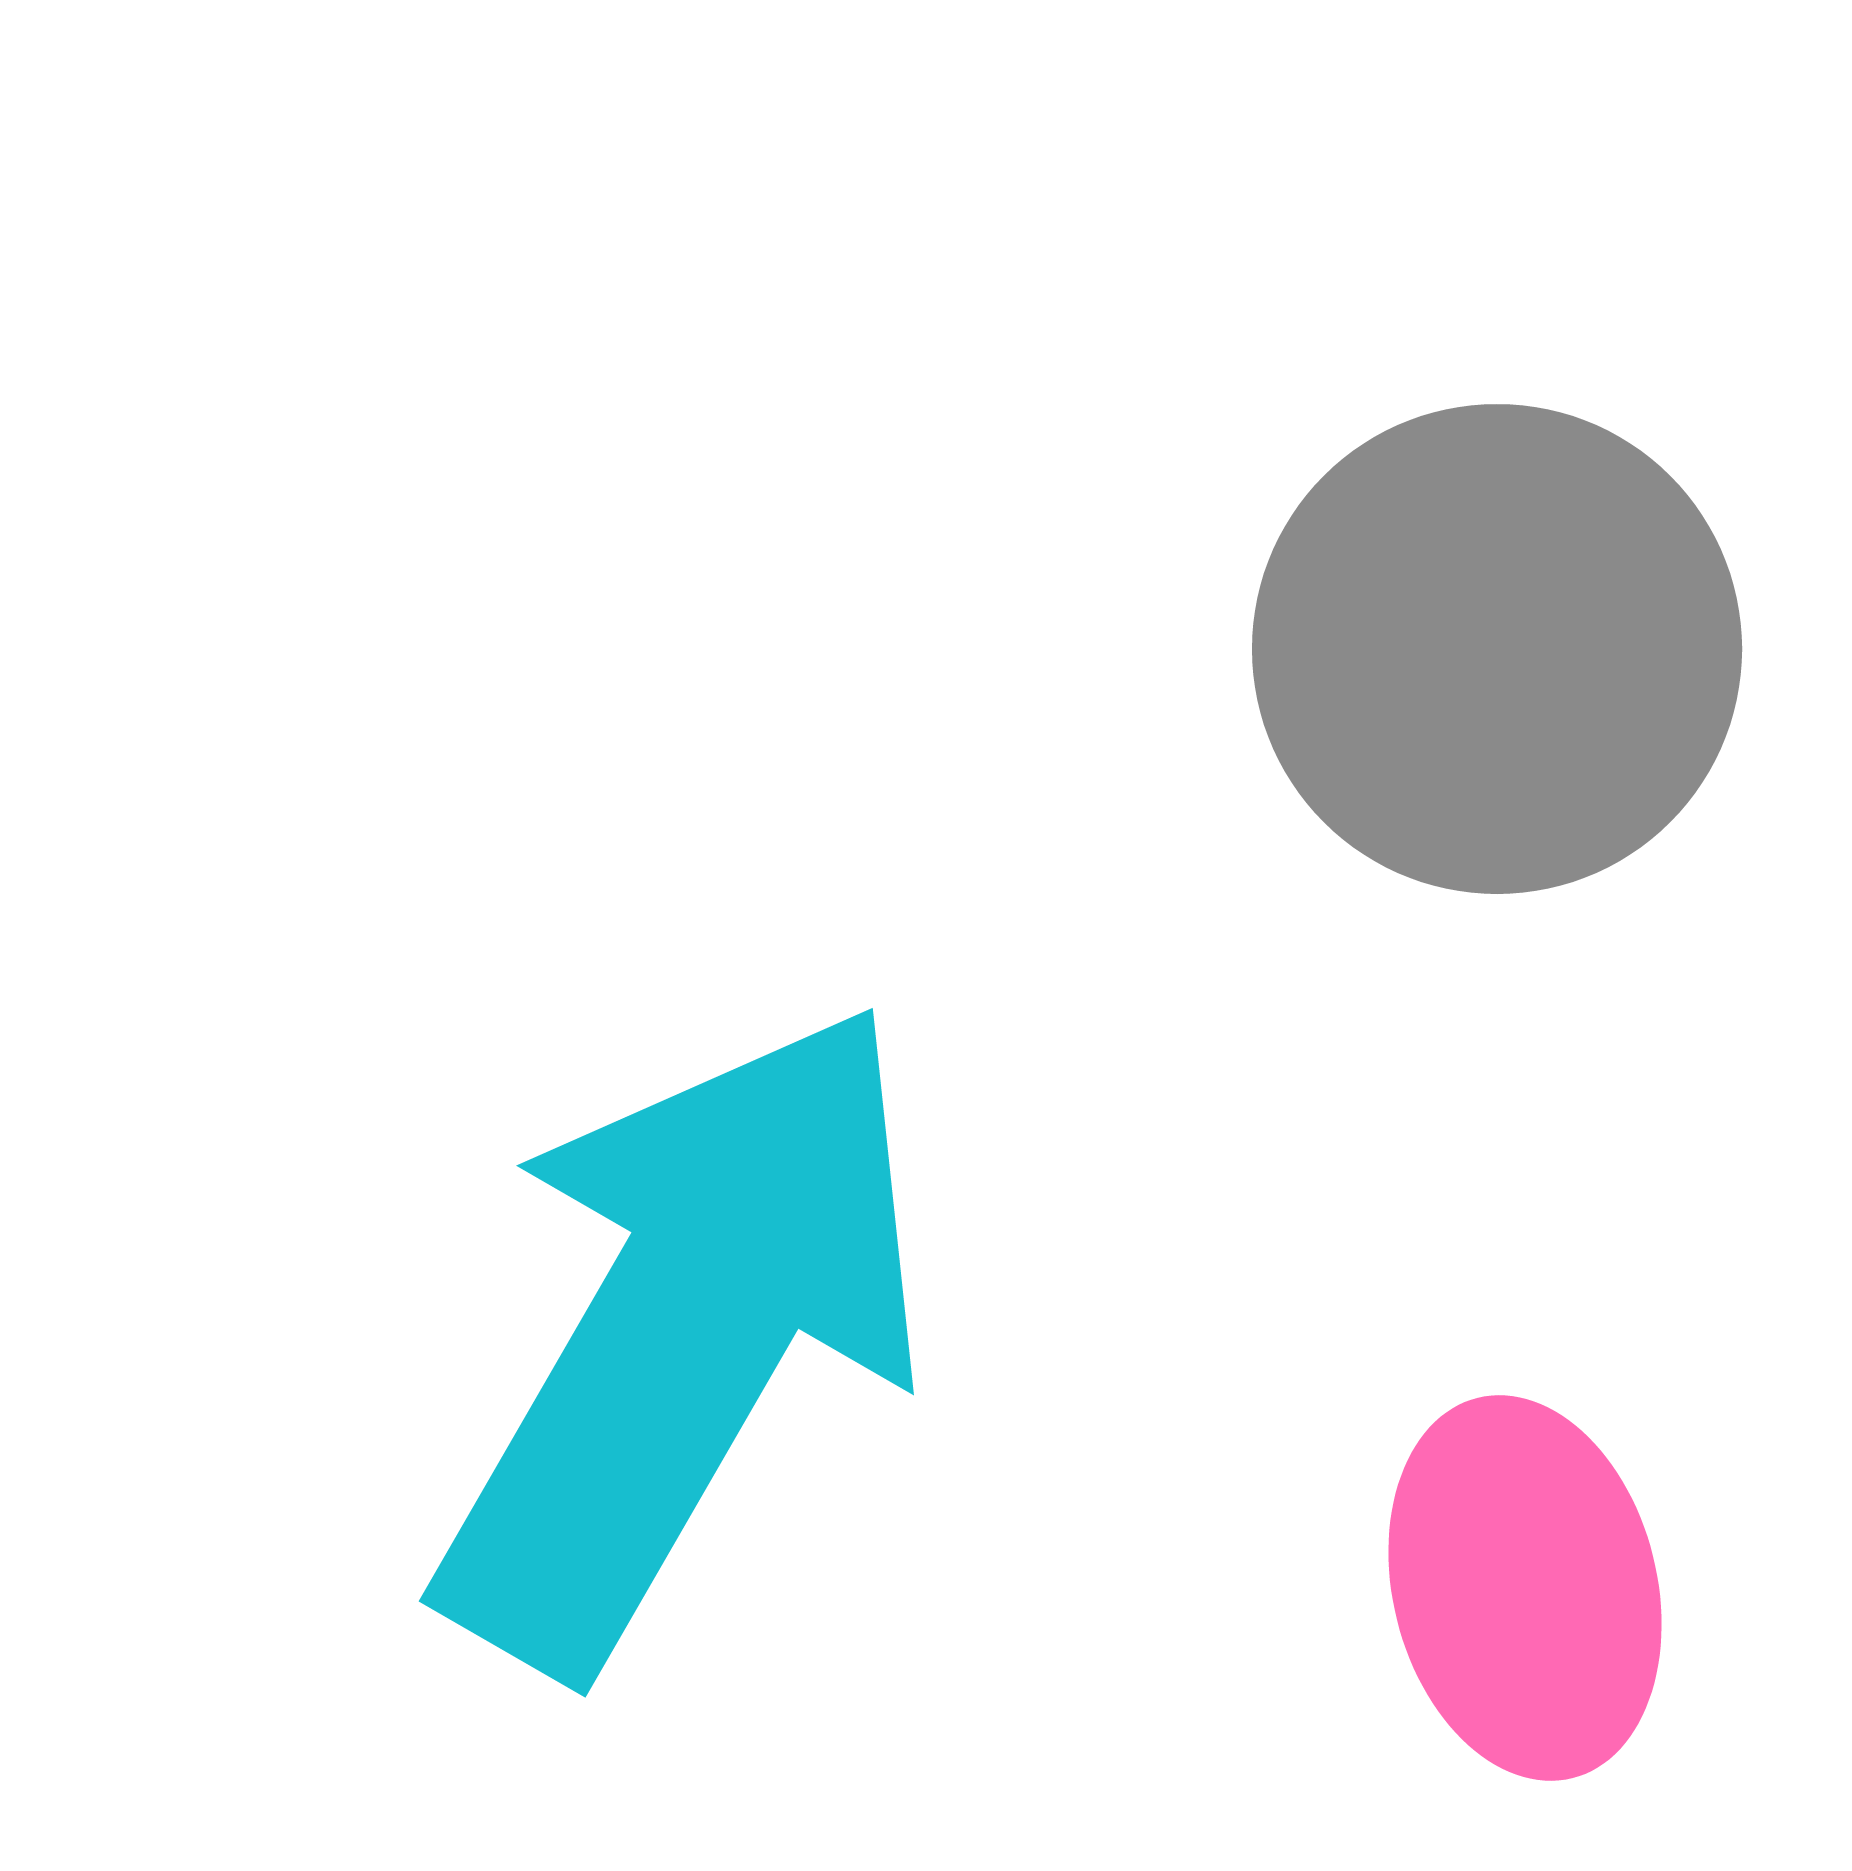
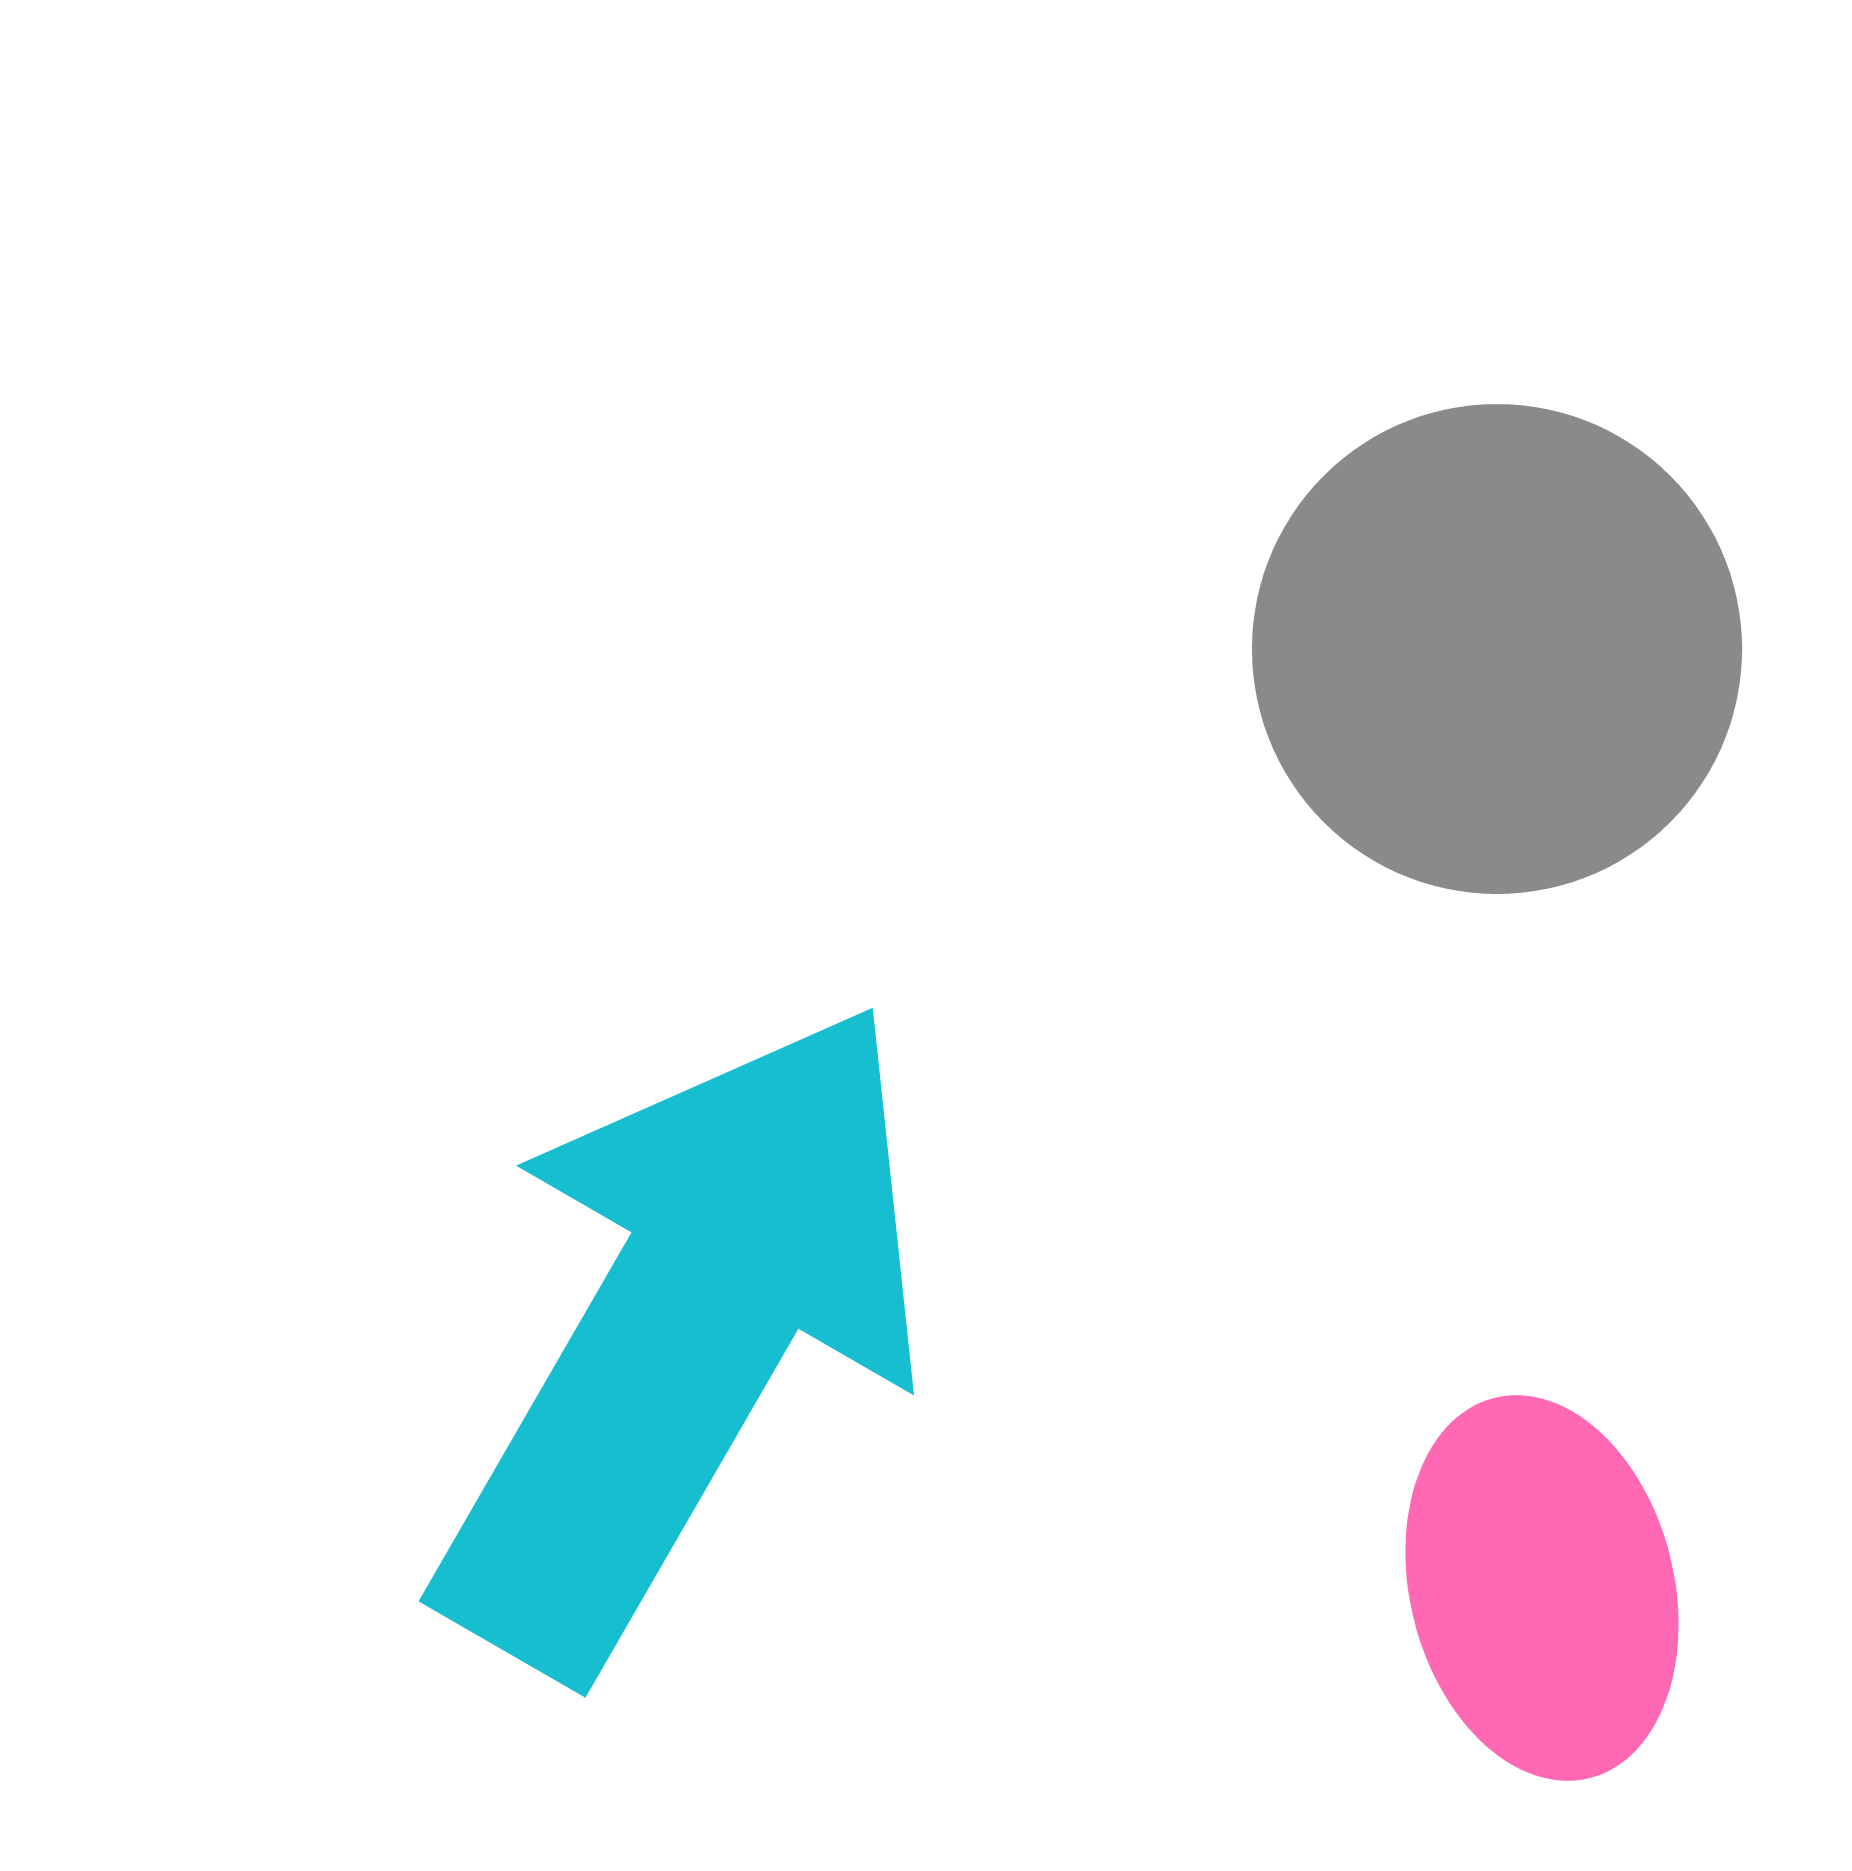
pink ellipse: moved 17 px right
